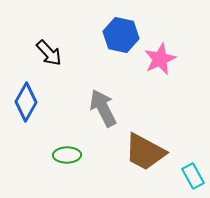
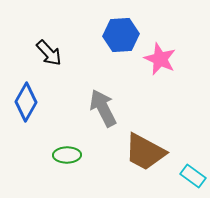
blue hexagon: rotated 16 degrees counterclockwise
pink star: rotated 24 degrees counterclockwise
cyan rectangle: rotated 25 degrees counterclockwise
